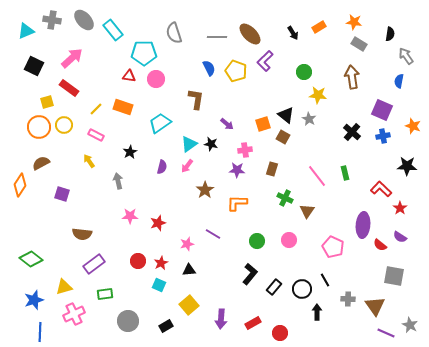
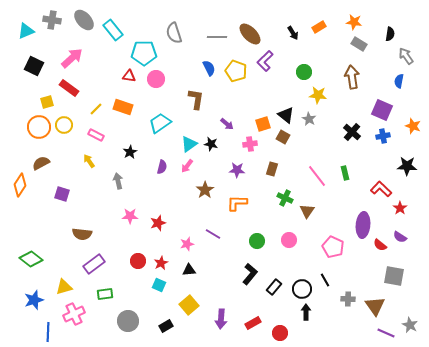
pink cross at (245, 150): moved 5 px right, 6 px up
black arrow at (317, 312): moved 11 px left
blue line at (40, 332): moved 8 px right
